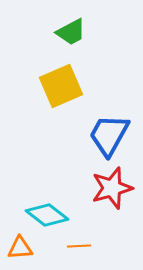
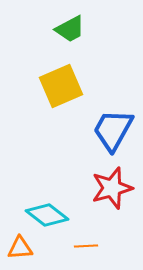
green trapezoid: moved 1 px left, 3 px up
blue trapezoid: moved 4 px right, 5 px up
orange line: moved 7 px right
